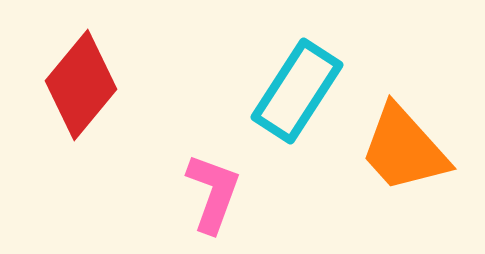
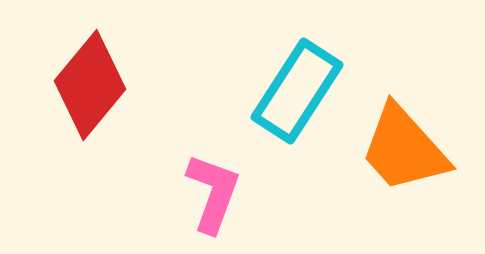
red diamond: moved 9 px right
